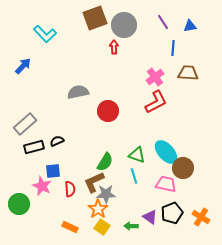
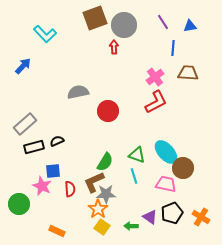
orange rectangle: moved 13 px left, 4 px down
